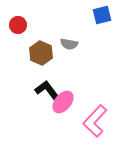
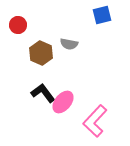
black L-shape: moved 4 px left, 3 px down
